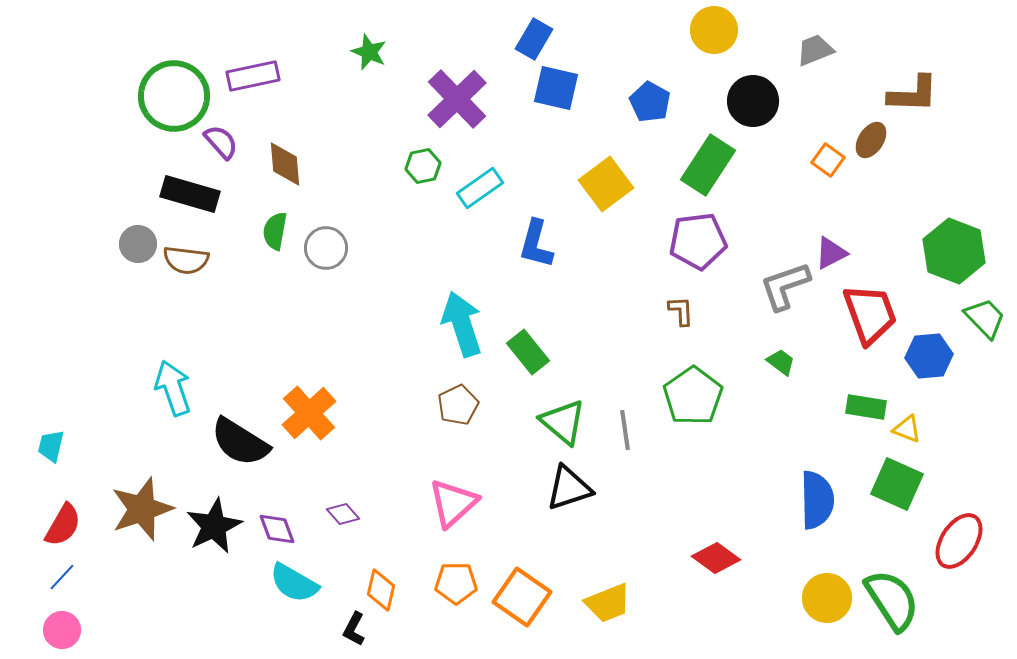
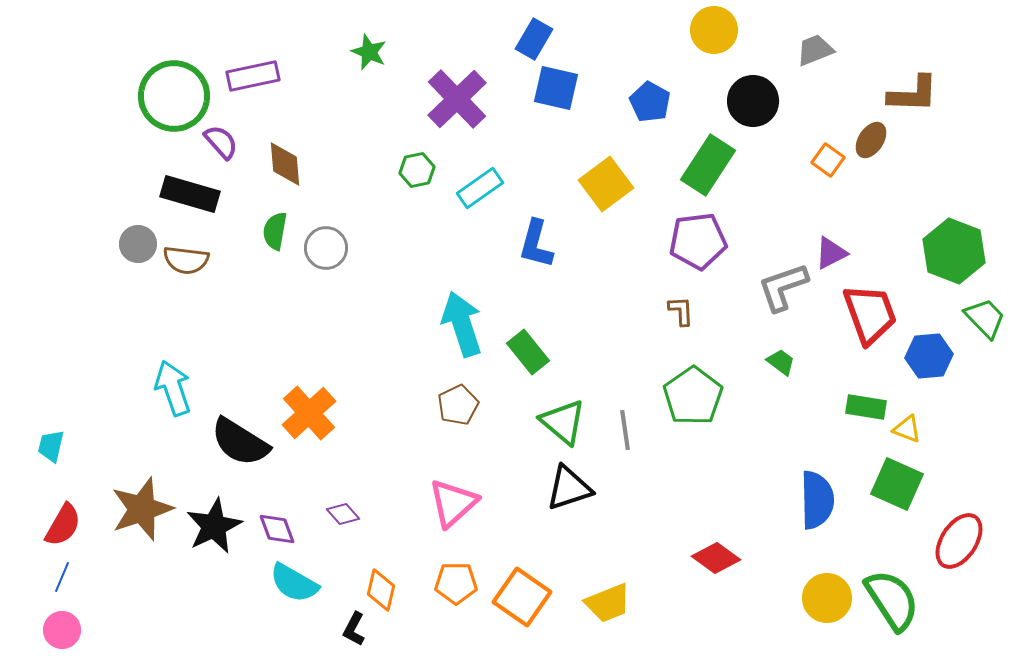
green hexagon at (423, 166): moved 6 px left, 4 px down
gray L-shape at (785, 286): moved 2 px left, 1 px down
blue line at (62, 577): rotated 20 degrees counterclockwise
